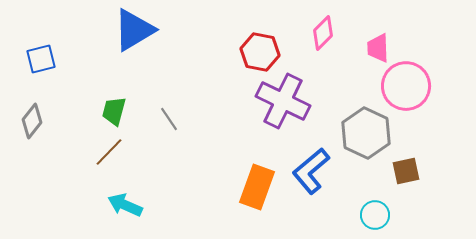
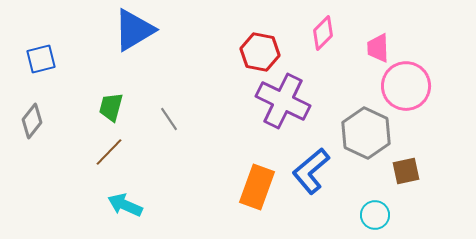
green trapezoid: moved 3 px left, 4 px up
